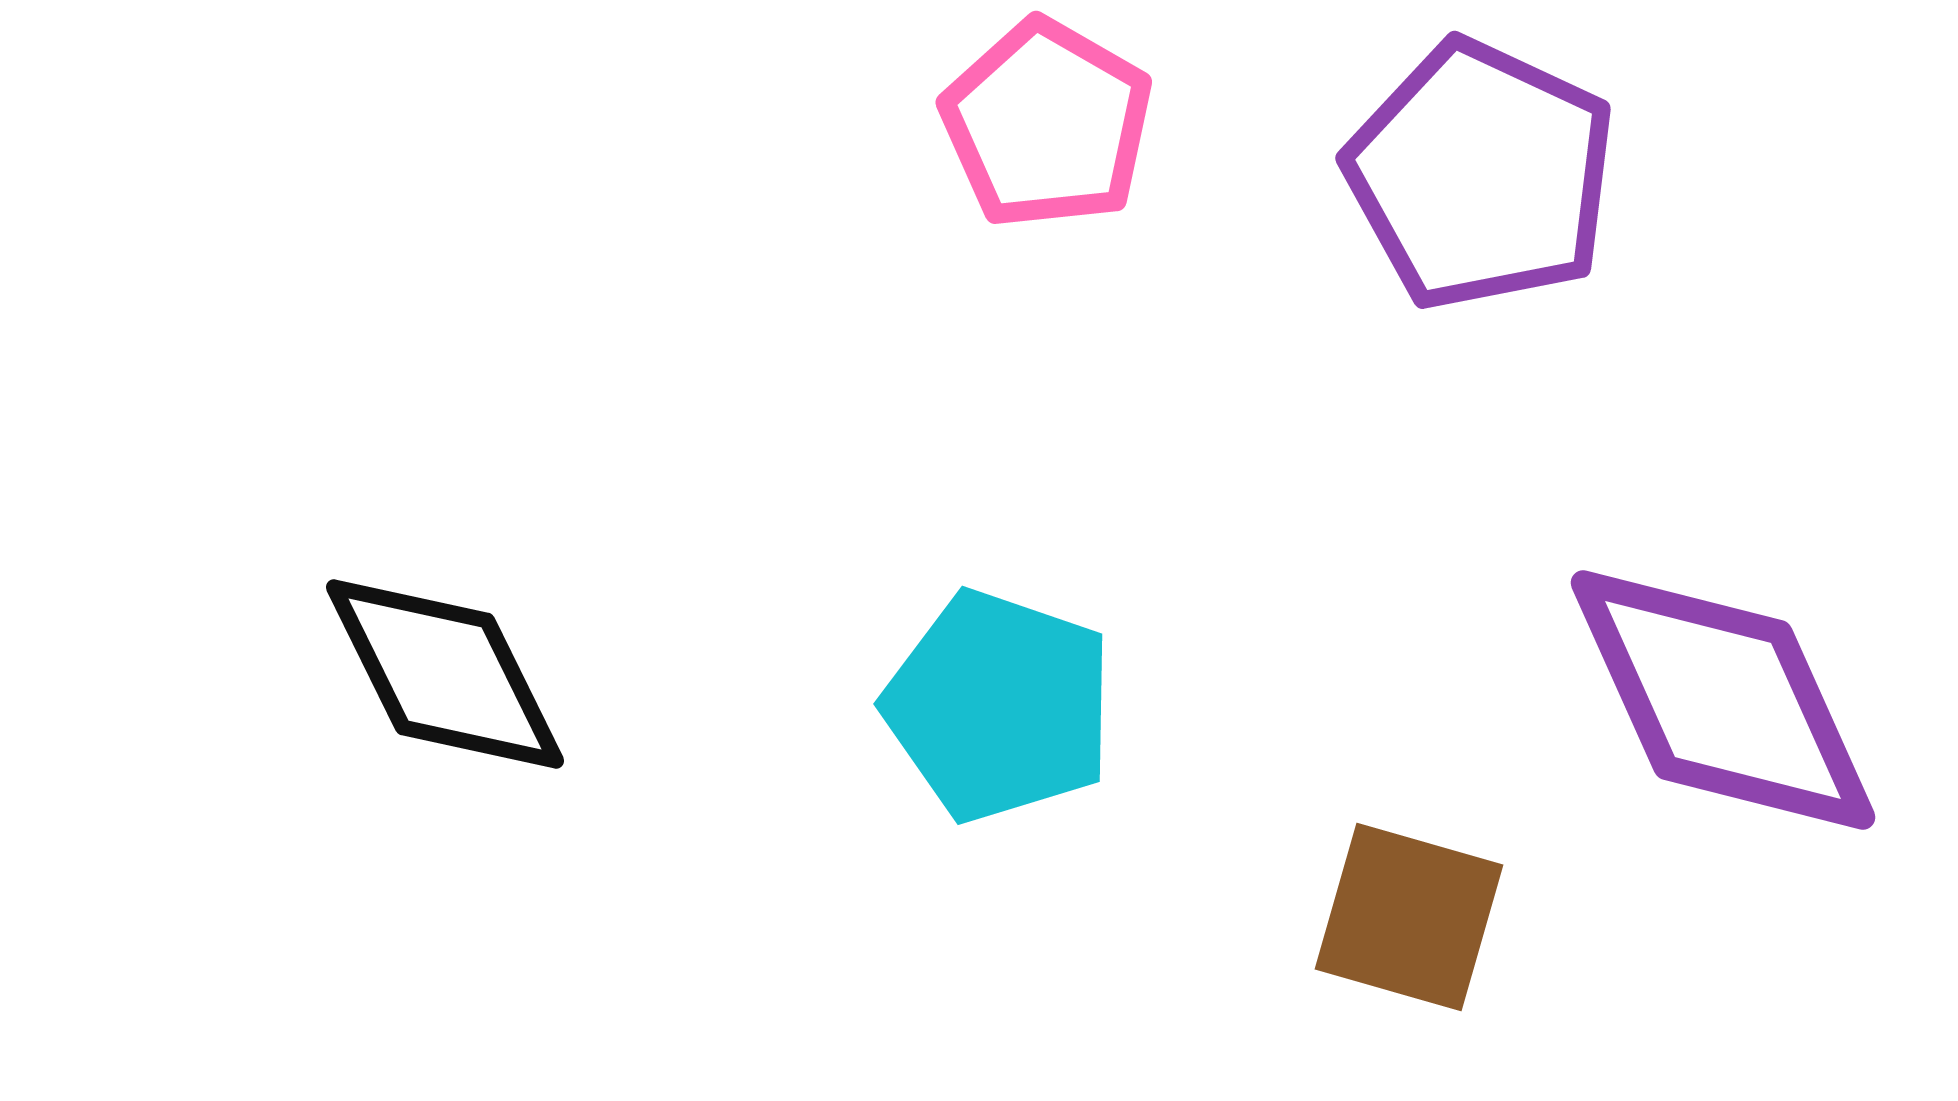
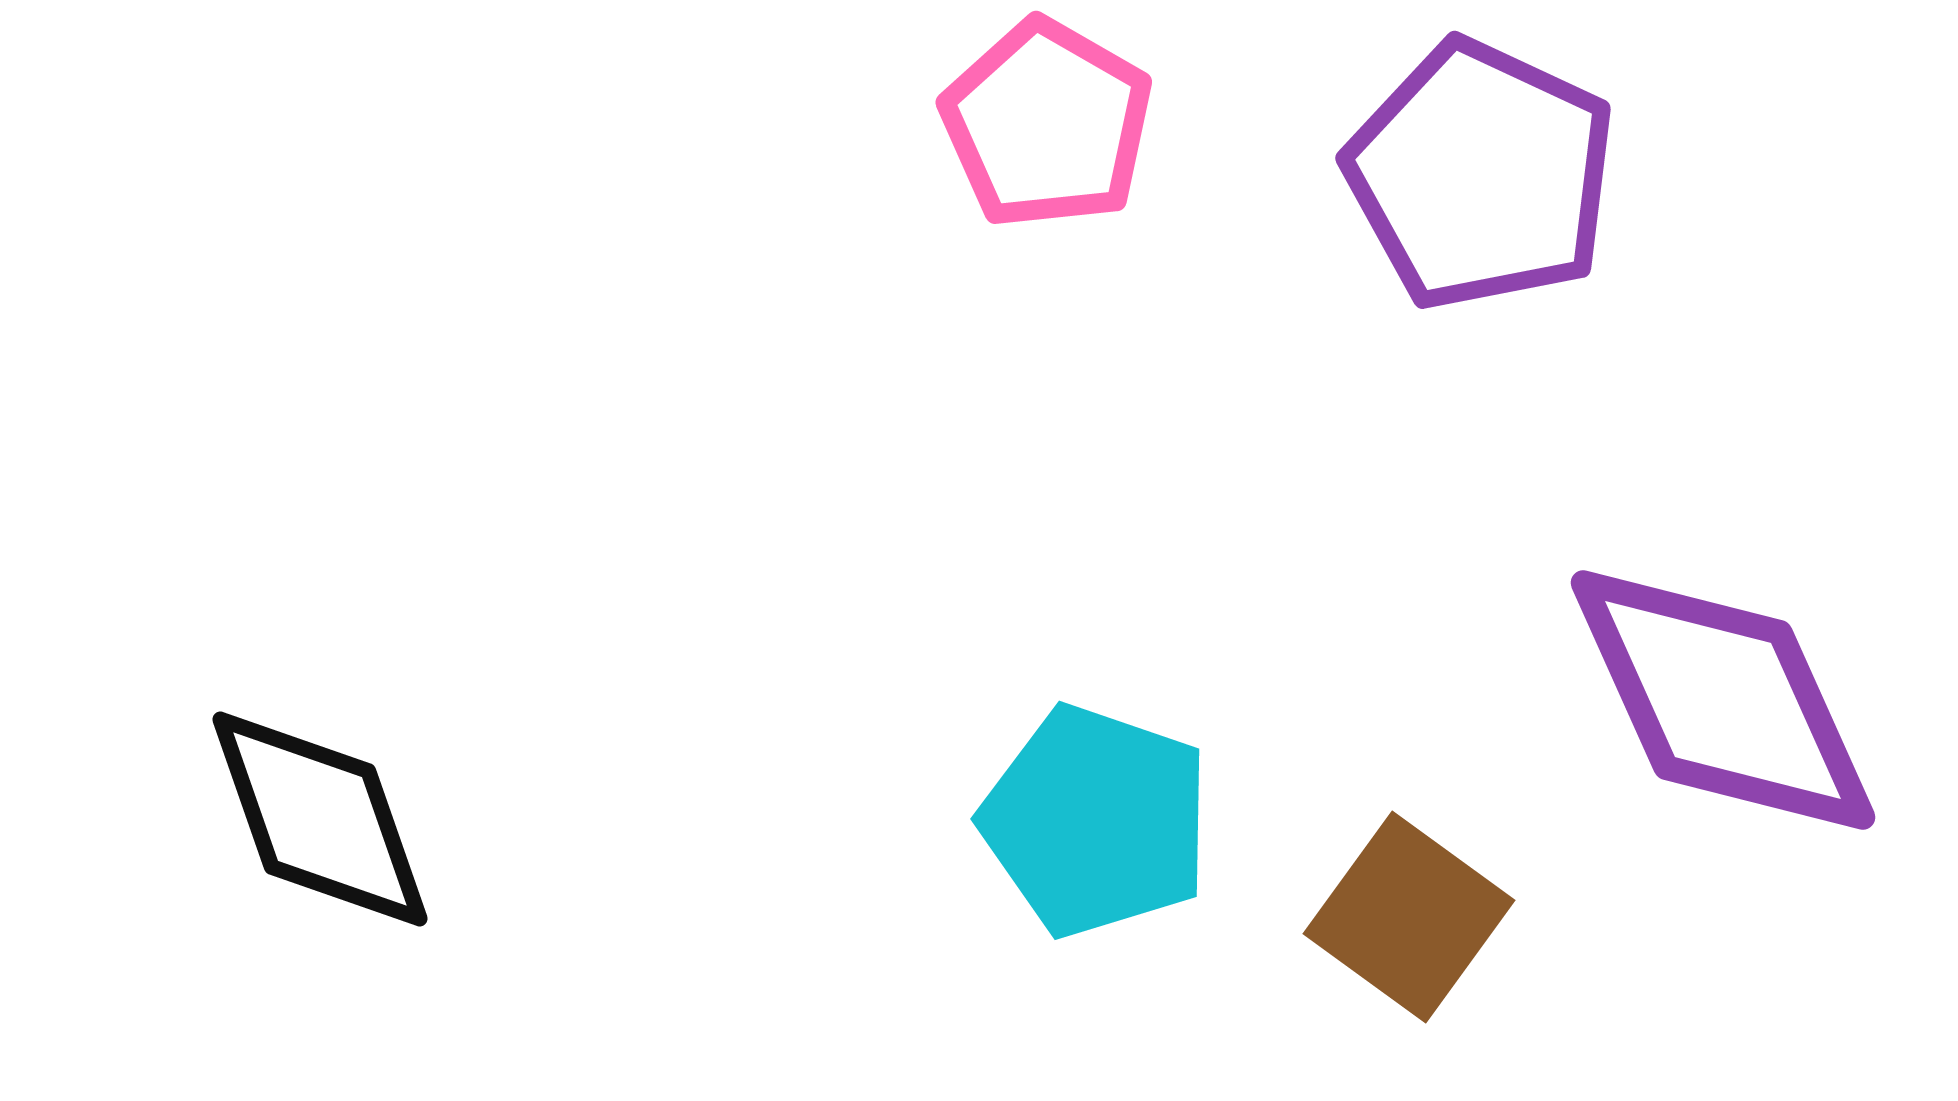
black diamond: moved 125 px left, 145 px down; rotated 7 degrees clockwise
cyan pentagon: moved 97 px right, 115 px down
brown square: rotated 20 degrees clockwise
